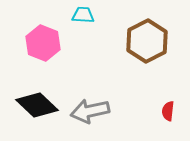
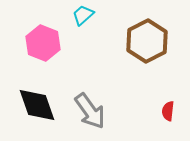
cyan trapezoid: rotated 45 degrees counterclockwise
black diamond: rotated 27 degrees clockwise
gray arrow: rotated 114 degrees counterclockwise
